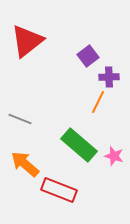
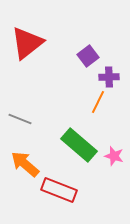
red triangle: moved 2 px down
